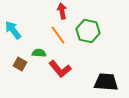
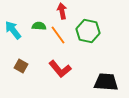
green semicircle: moved 27 px up
brown square: moved 1 px right, 2 px down
